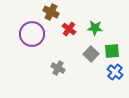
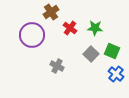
brown cross: rotated 28 degrees clockwise
red cross: moved 1 px right, 1 px up
purple circle: moved 1 px down
green square: rotated 28 degrees clockwise
gray cross: moved 1 px left, 2 px up
blue cross: moved 1 px right, 2 px down
